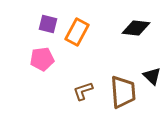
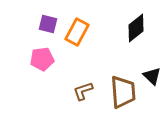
black diamond: rotated 44 degrees counterclockwise
